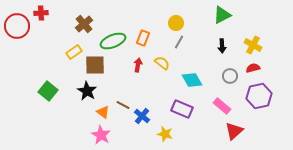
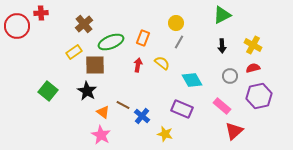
green ellipse: moved 2 px left, 1 px down
